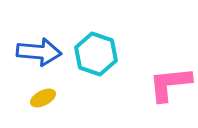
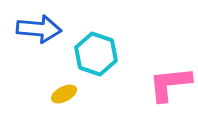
blue arrow: moved 23 px up
yellow ellipse: moved 21 px right, 4 px up
